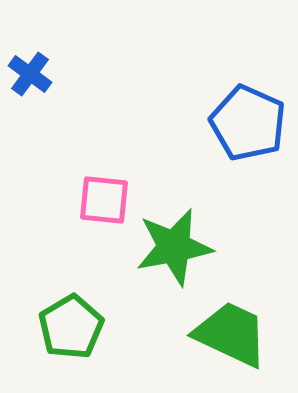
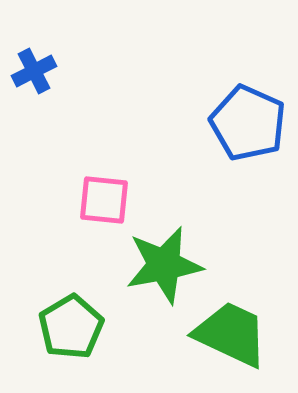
blue cross: moved 4 px right, 3 px up; rotated 27 degrees clockwise
green star: moved 10 px left, 18 px down
